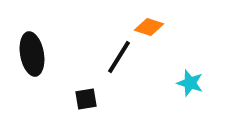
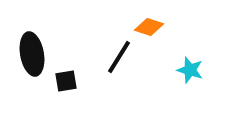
cyan star: moved 13 px up
black square: moved 20 px left, 18 px up
